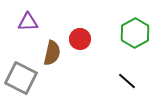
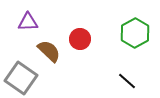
brown semicircle: moved 3 px left, 2 px up; rotated 60 degrees counterclockwise
gray square: rotated 8 degrees clockwise
